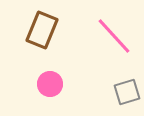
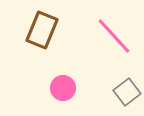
pink circle: moved 13 px right, 4 px down
gray square: rotated 20 degrees counterclockwise
